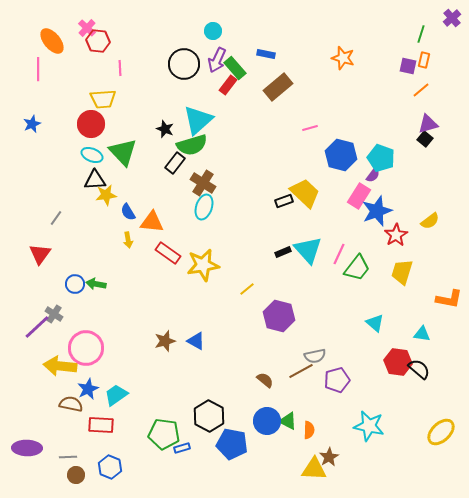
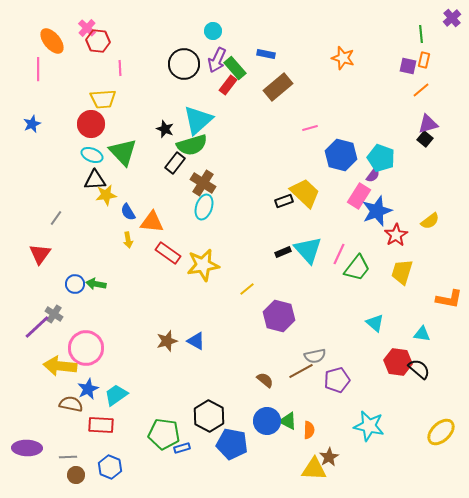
green line at (421, 34): rotated 24 degrees counterclockwise
brown star at (165, 341): moved 2 px right
